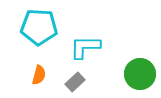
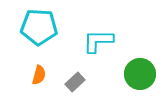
cyan L-shape: moved 13 px right, 6 px up
